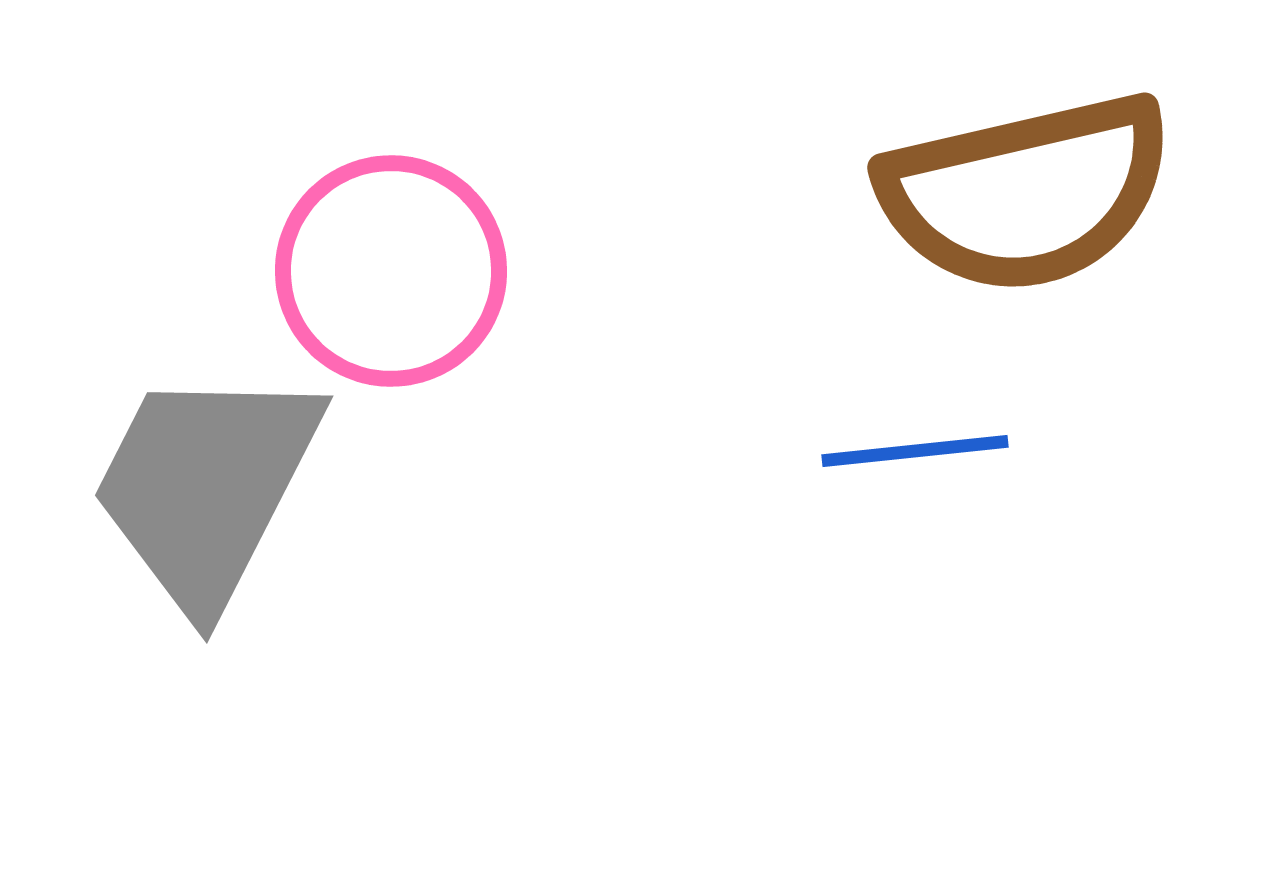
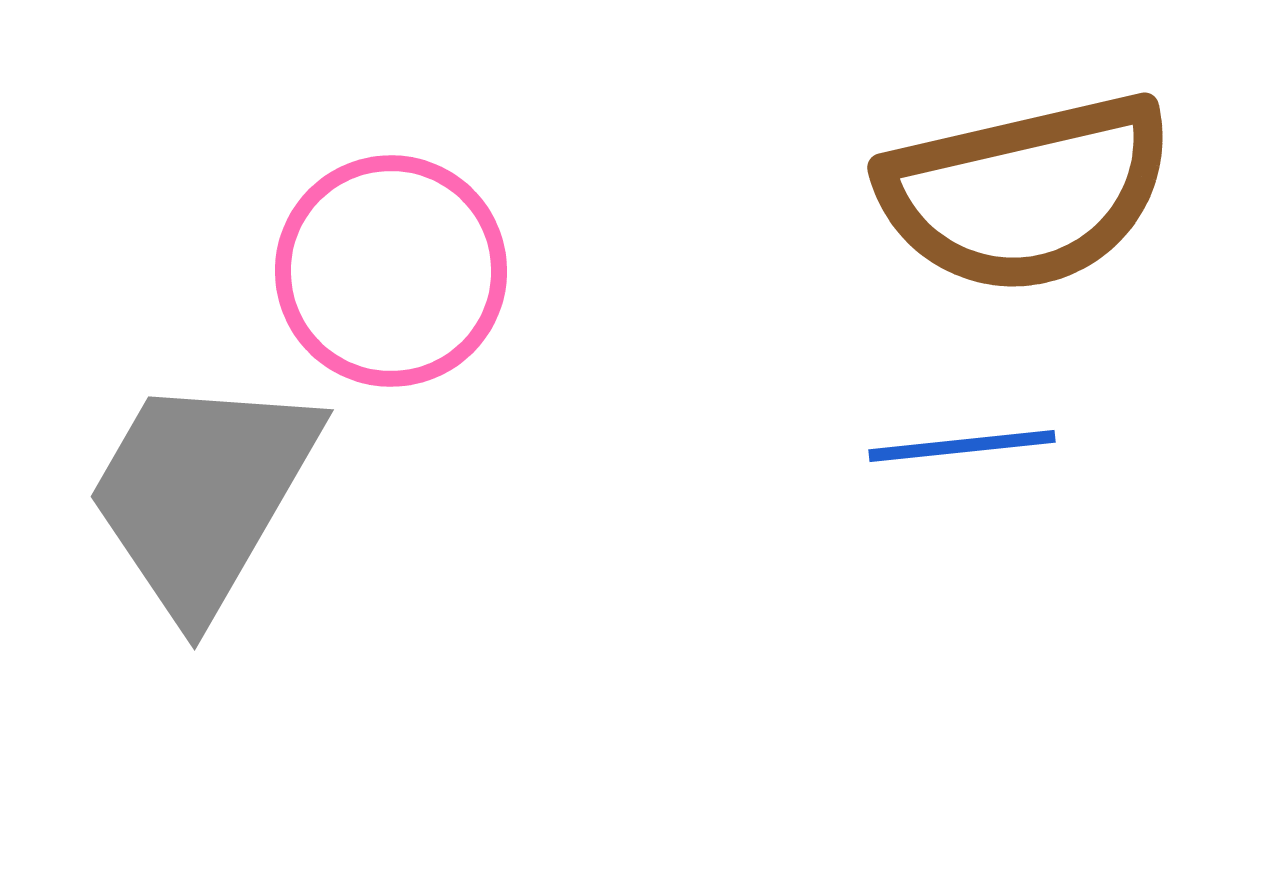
blue line: moved 47 px right, 5 px up
gray trapezoid: moved 4 px left, 7 px down; rotated 3 degrees clockwise
